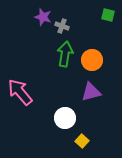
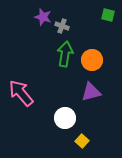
pink arrow: moved 1 px right, 1 px down
